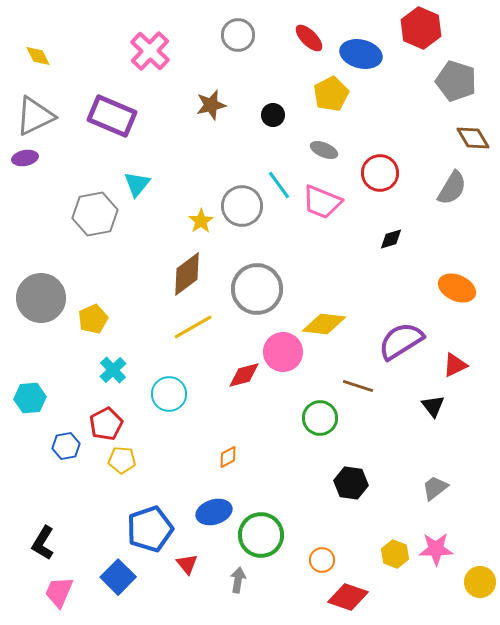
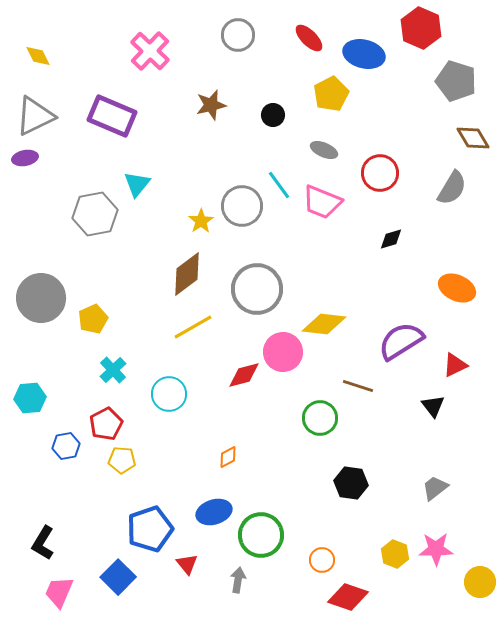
blue ellipse at (361, 54): moved 3 px right
